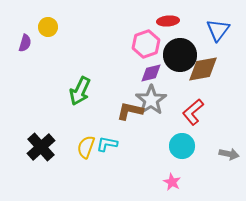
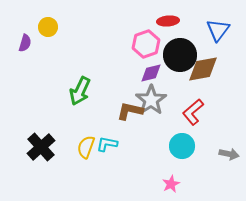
pink star: moved 1 px left, 2 px down; rotated 18 degrees clockwise
